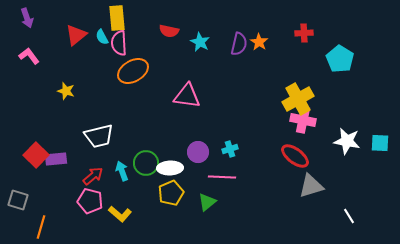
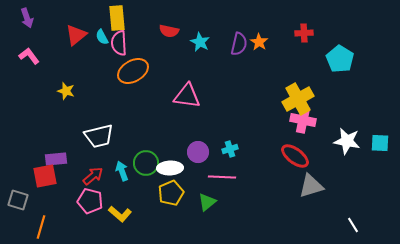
red square: moved 9 px right, 21 px down; rotated 35 degrees clockwise
white line: moved 4 px right, 9 px down
